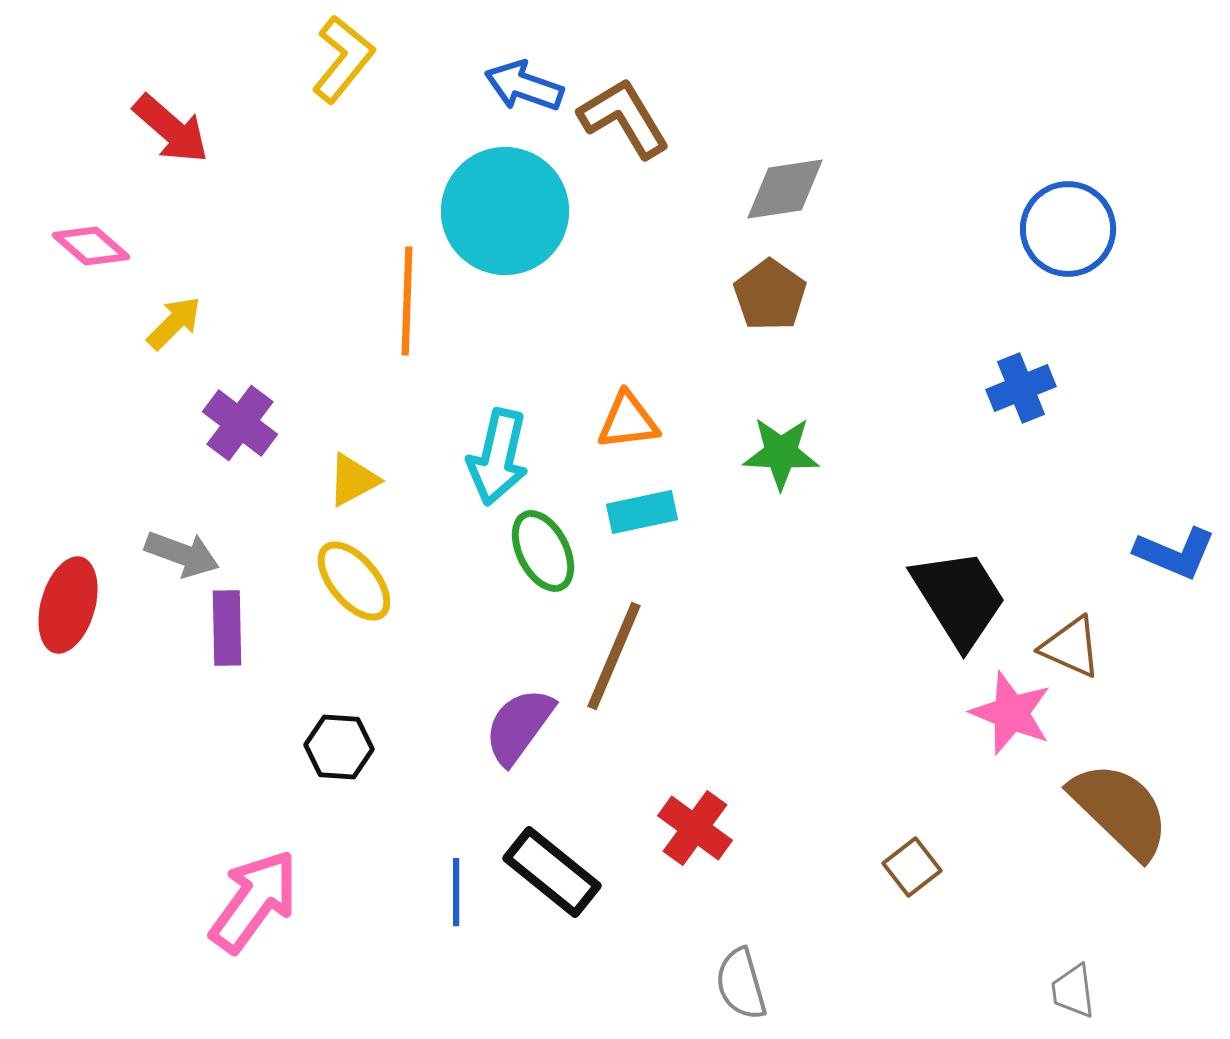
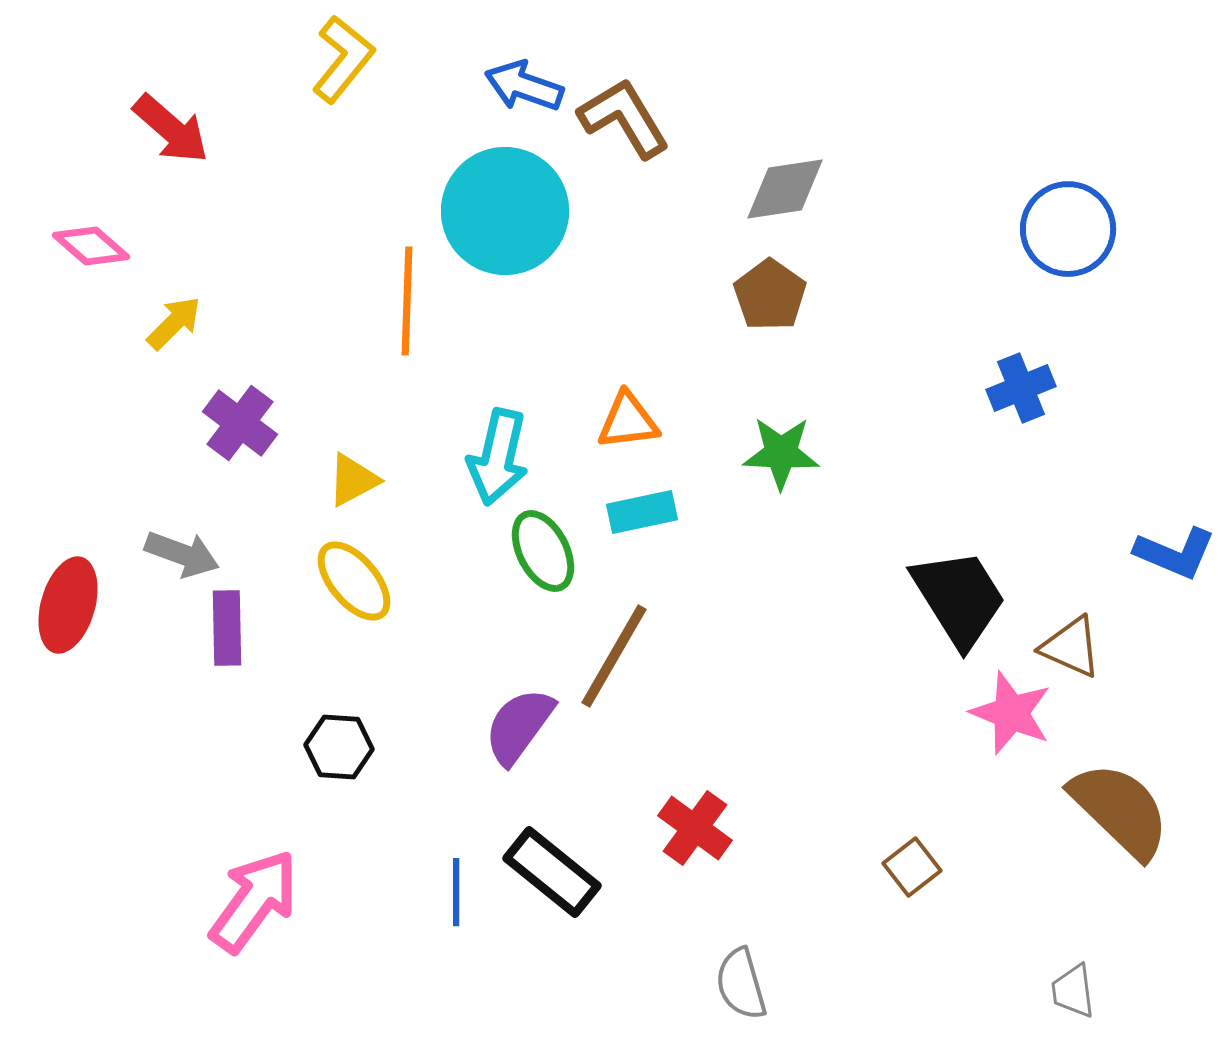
brown line: rotated 7 degrees clockwise
